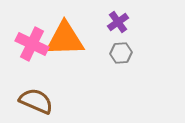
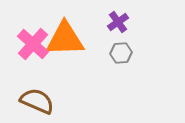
pink cross: moved 1 px right; rotated 16 degrees clockwise
brown semicircle: moved 1 px right
